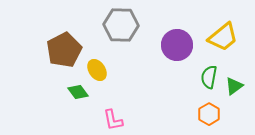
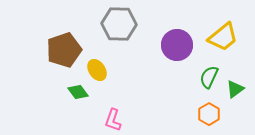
gray hexagon: moved 2 px left, 1 px up
brown pentagon: rotated 8 degrees clockwise
green semicircle: rotated 15 degrees clockwise
green triangle: moved 1 px right, 3 px down
pink L-shape: rotated 30 degrees clockwise
